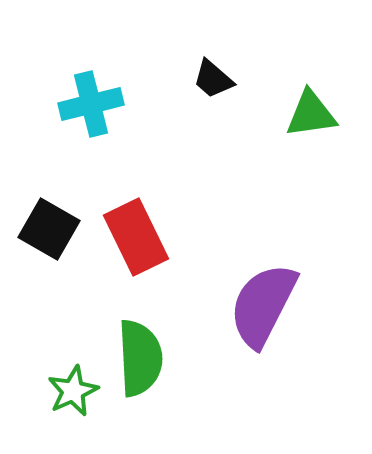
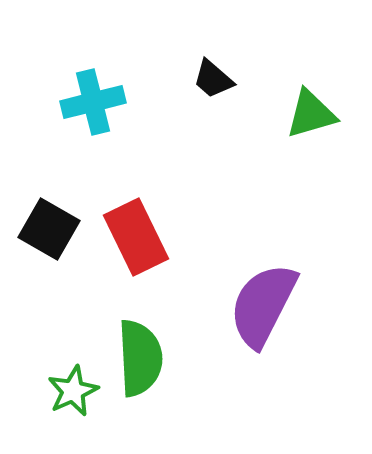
cyan cross: moved 2 px right, 2 px up
green triangle: rotated 8 degrees counterclockwise
